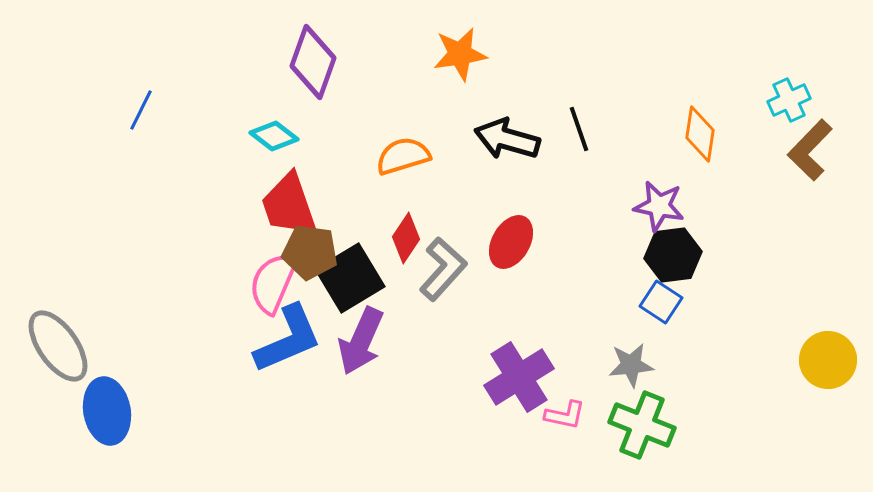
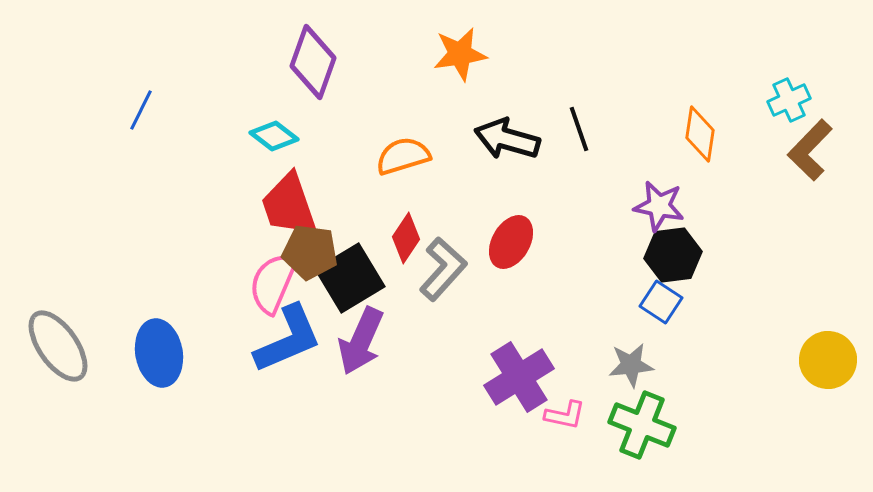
blue ellipse: moved 52 px right, 58 px up
